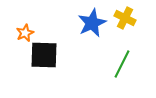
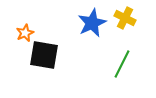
black square: rotated 8 degrees clockwise
